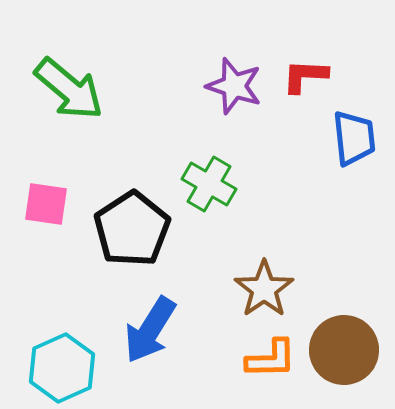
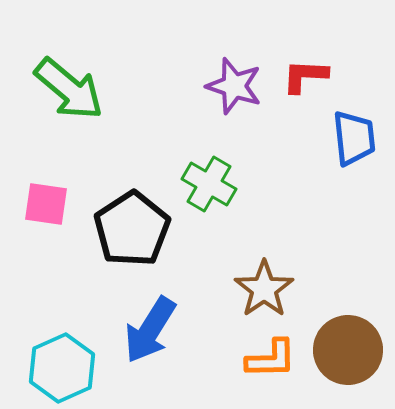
brown circle: moved 4 px right
